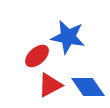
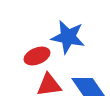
red ellipse: rotated 20 degrees clockwise
red triangle: moved 1 px left; rotated 20 degrees clockwise
